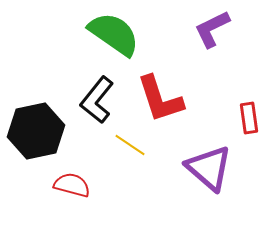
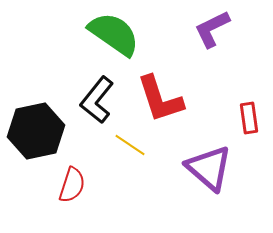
red semicircle: rotated 93 degrees clockwise
